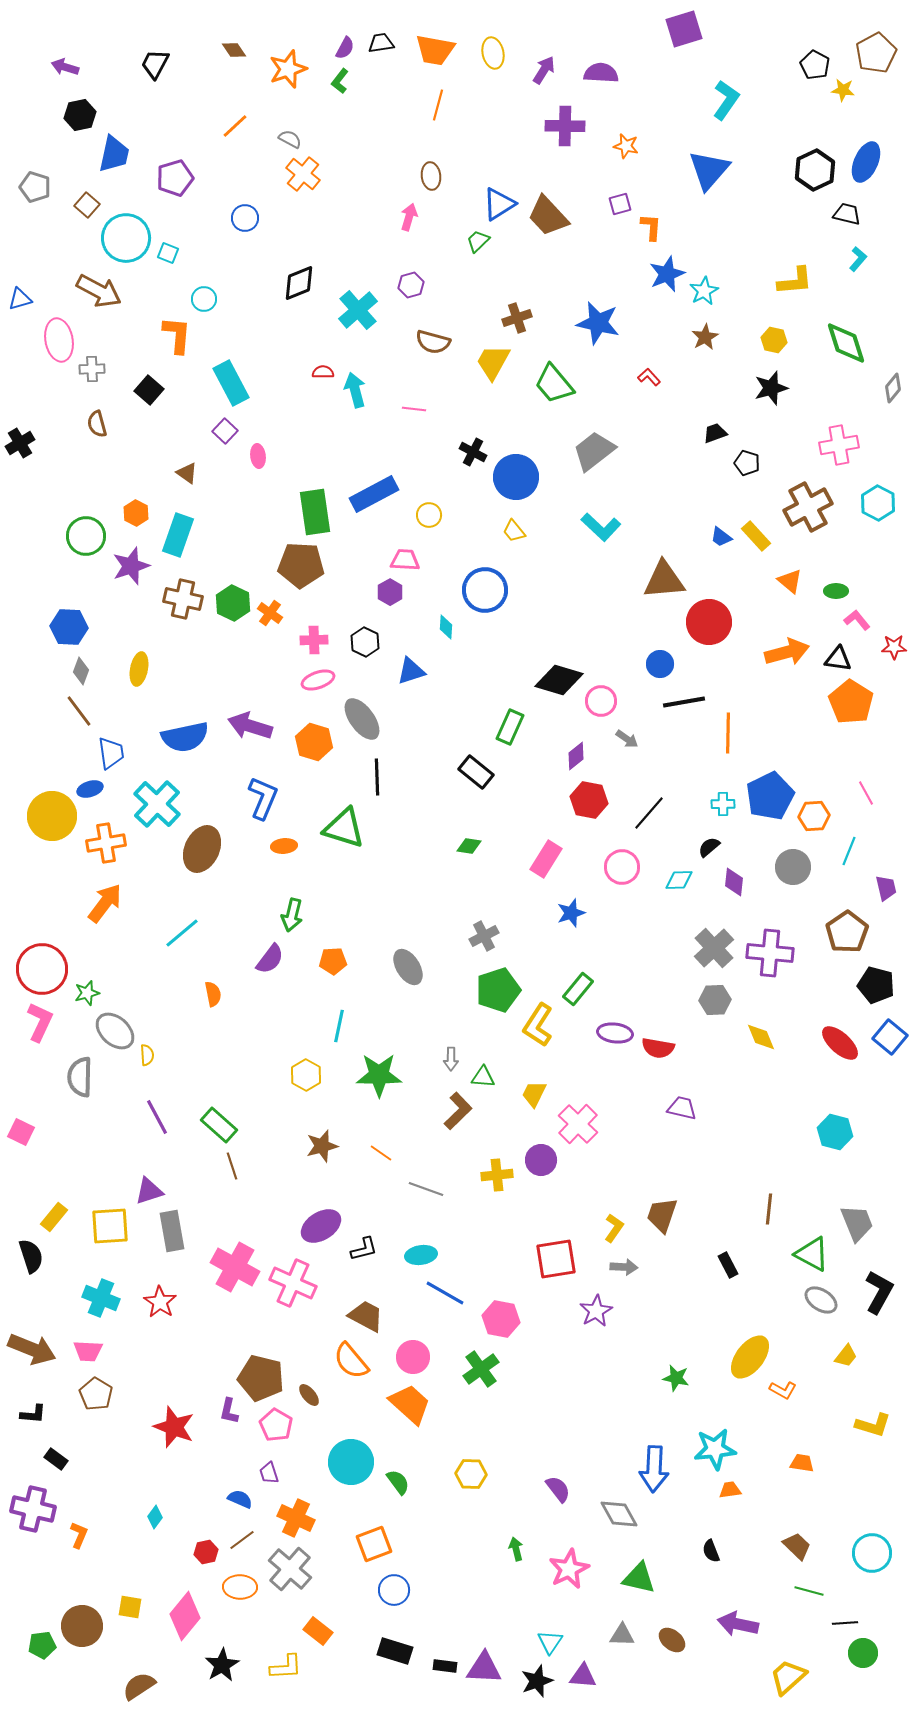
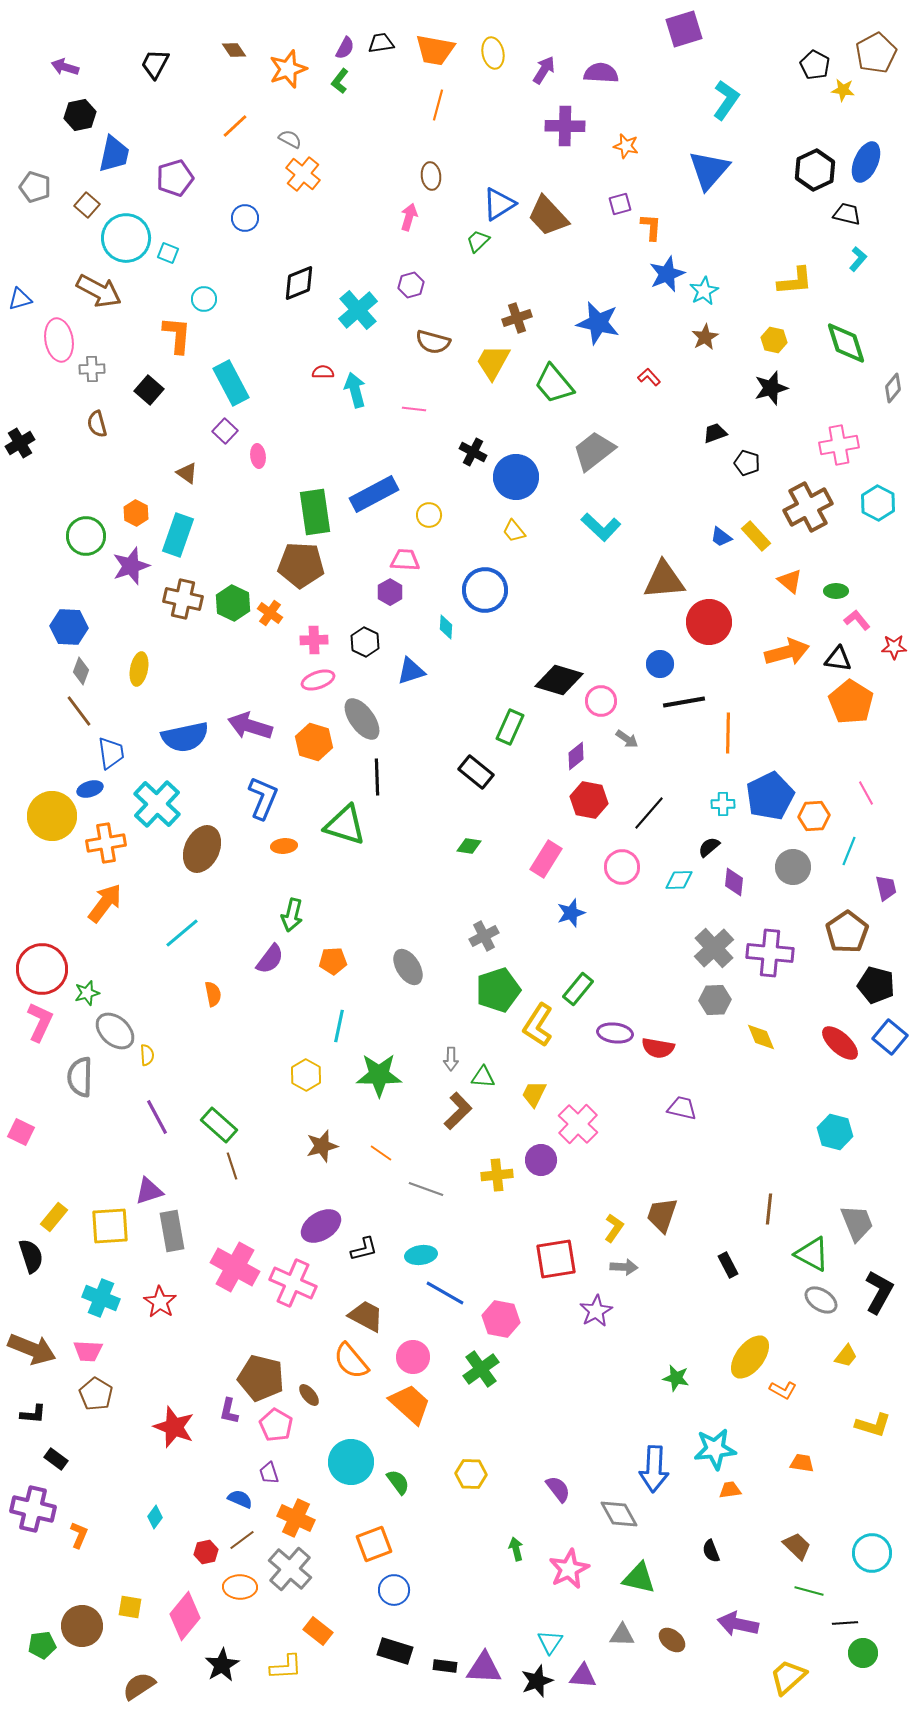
green triangle at (344, 828): moved 1 px right, 3 px up
